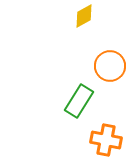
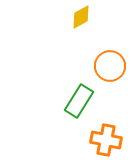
yellow diamond: moved 3 px left, 1 px down
